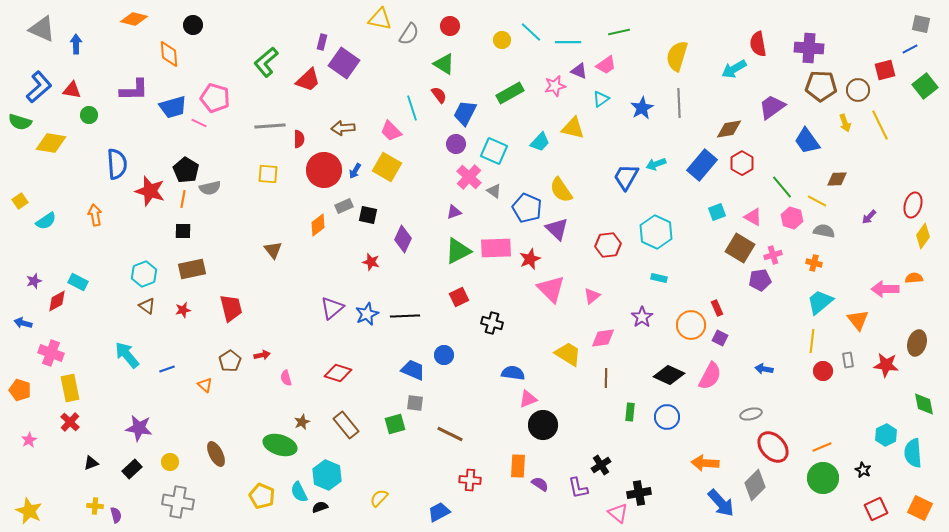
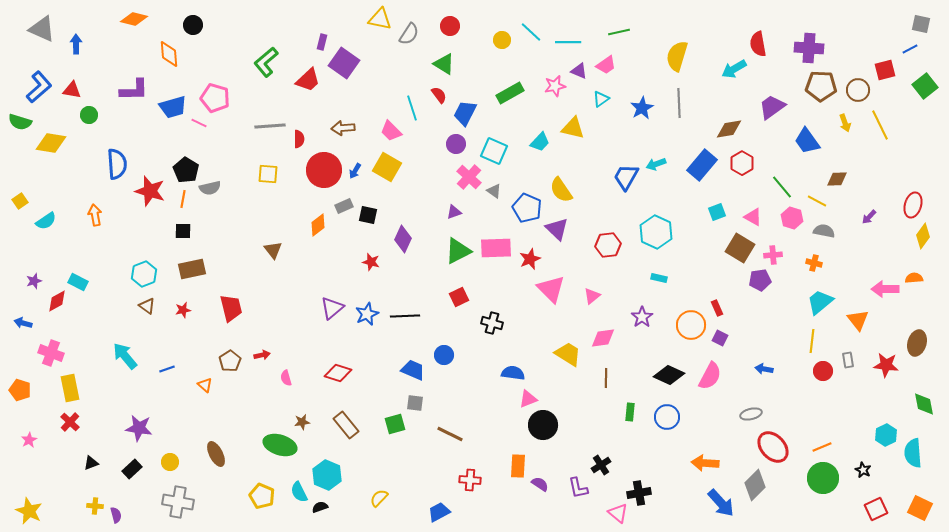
pink cross at (773, 255): rotated 12 degrees clockwise
cyan arrow at (127, 355): moved 2 px left, 1 px down
brown star at (302, 422): rotated 14 degrees clockwise
